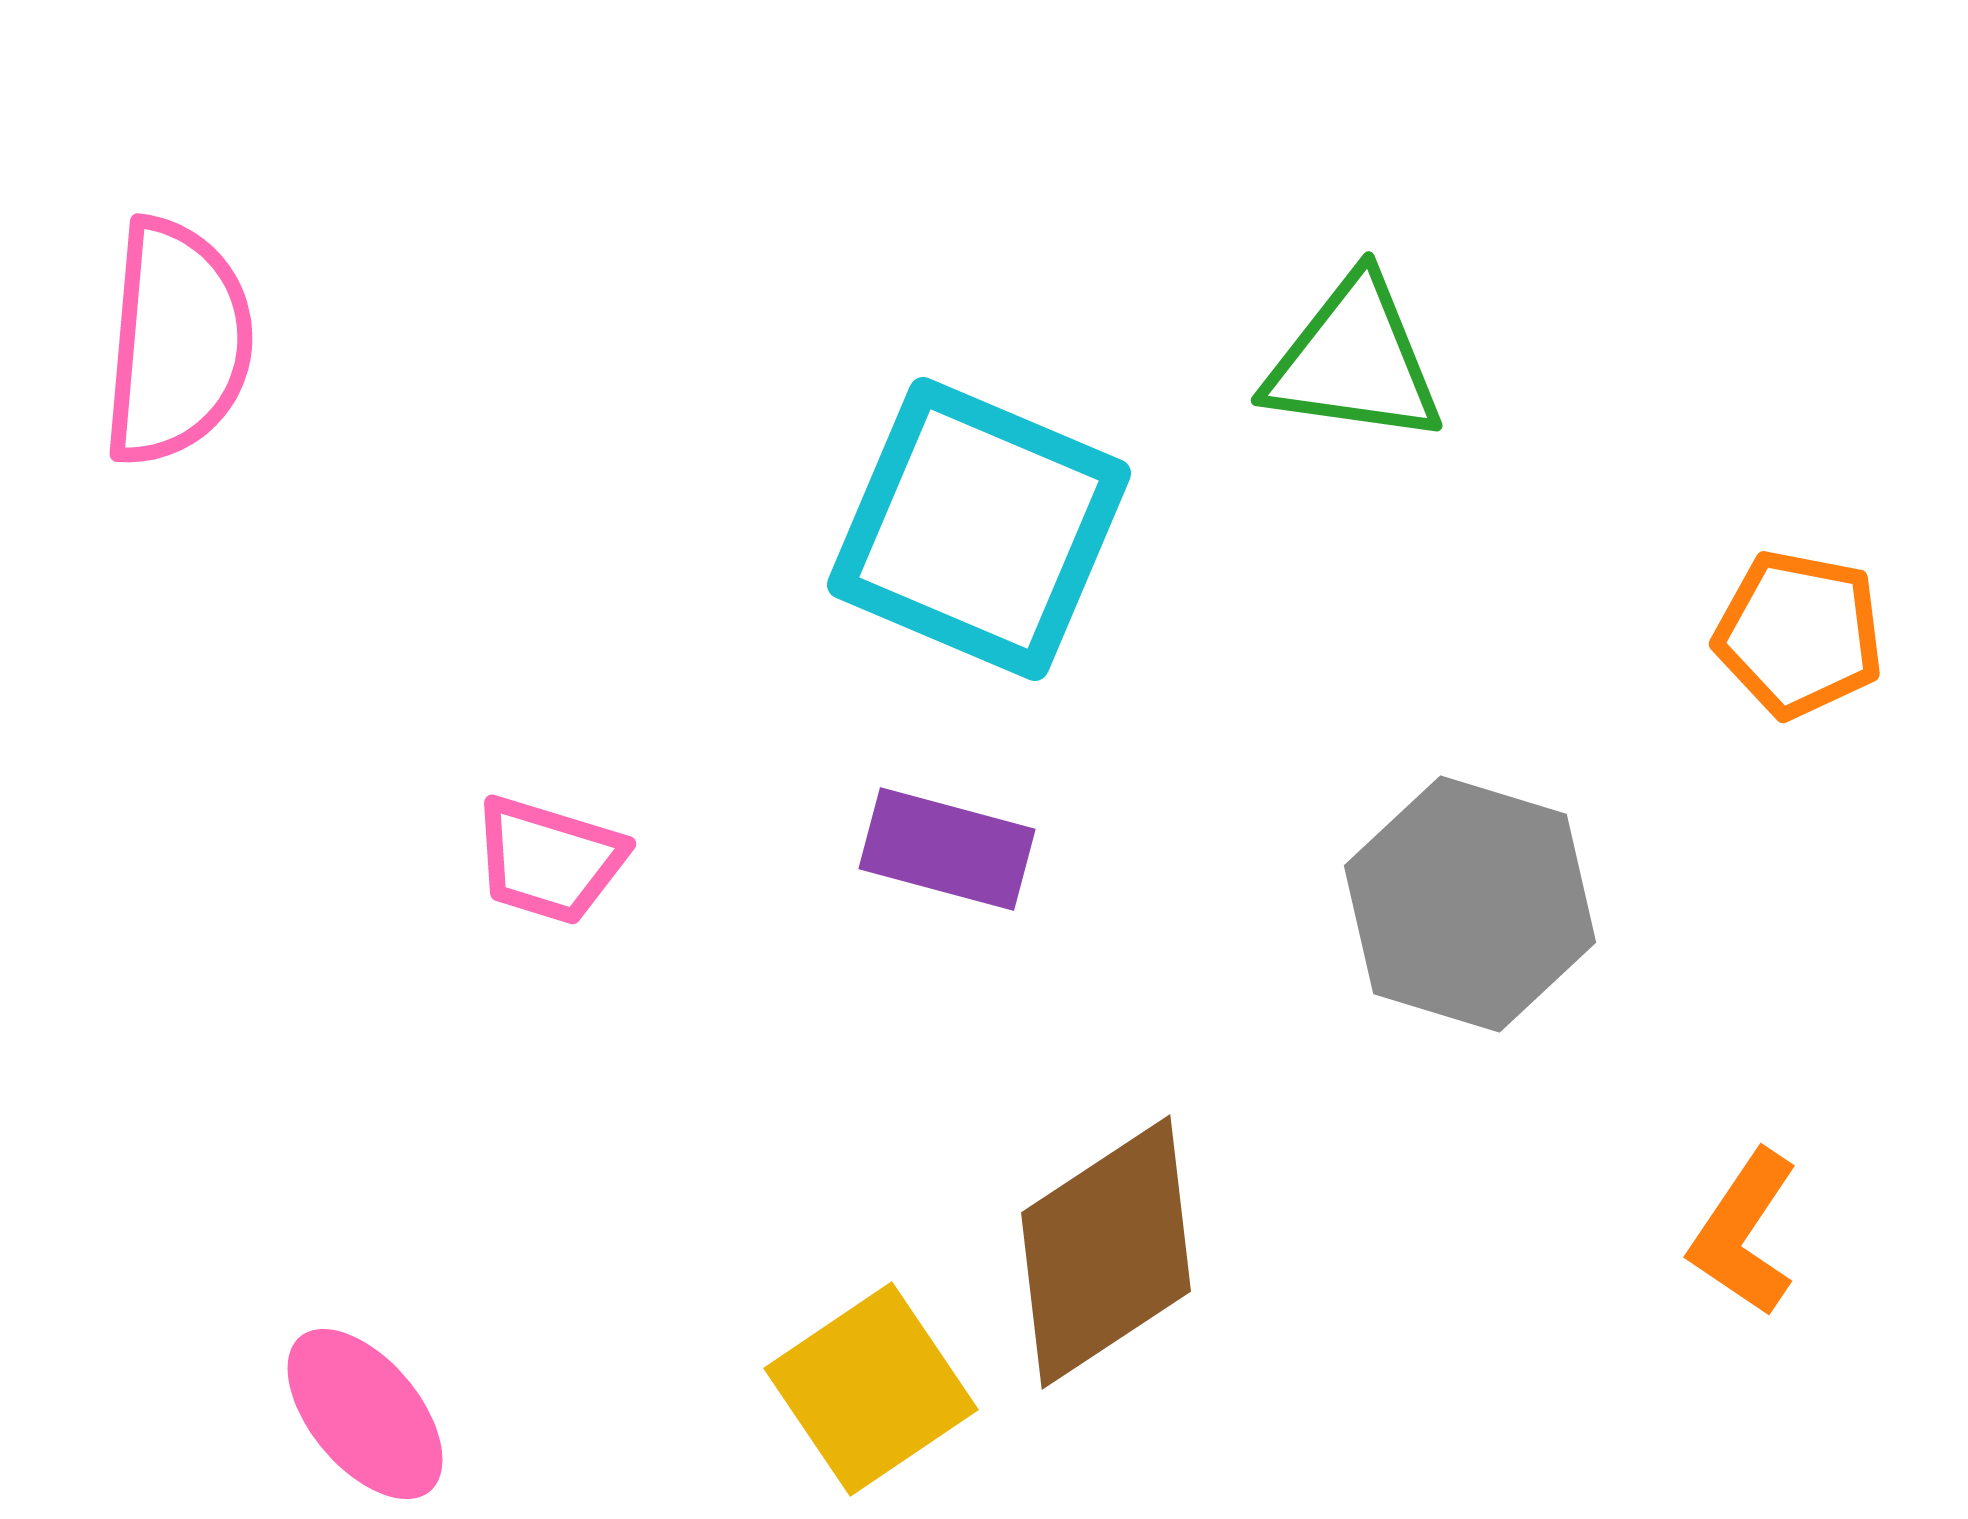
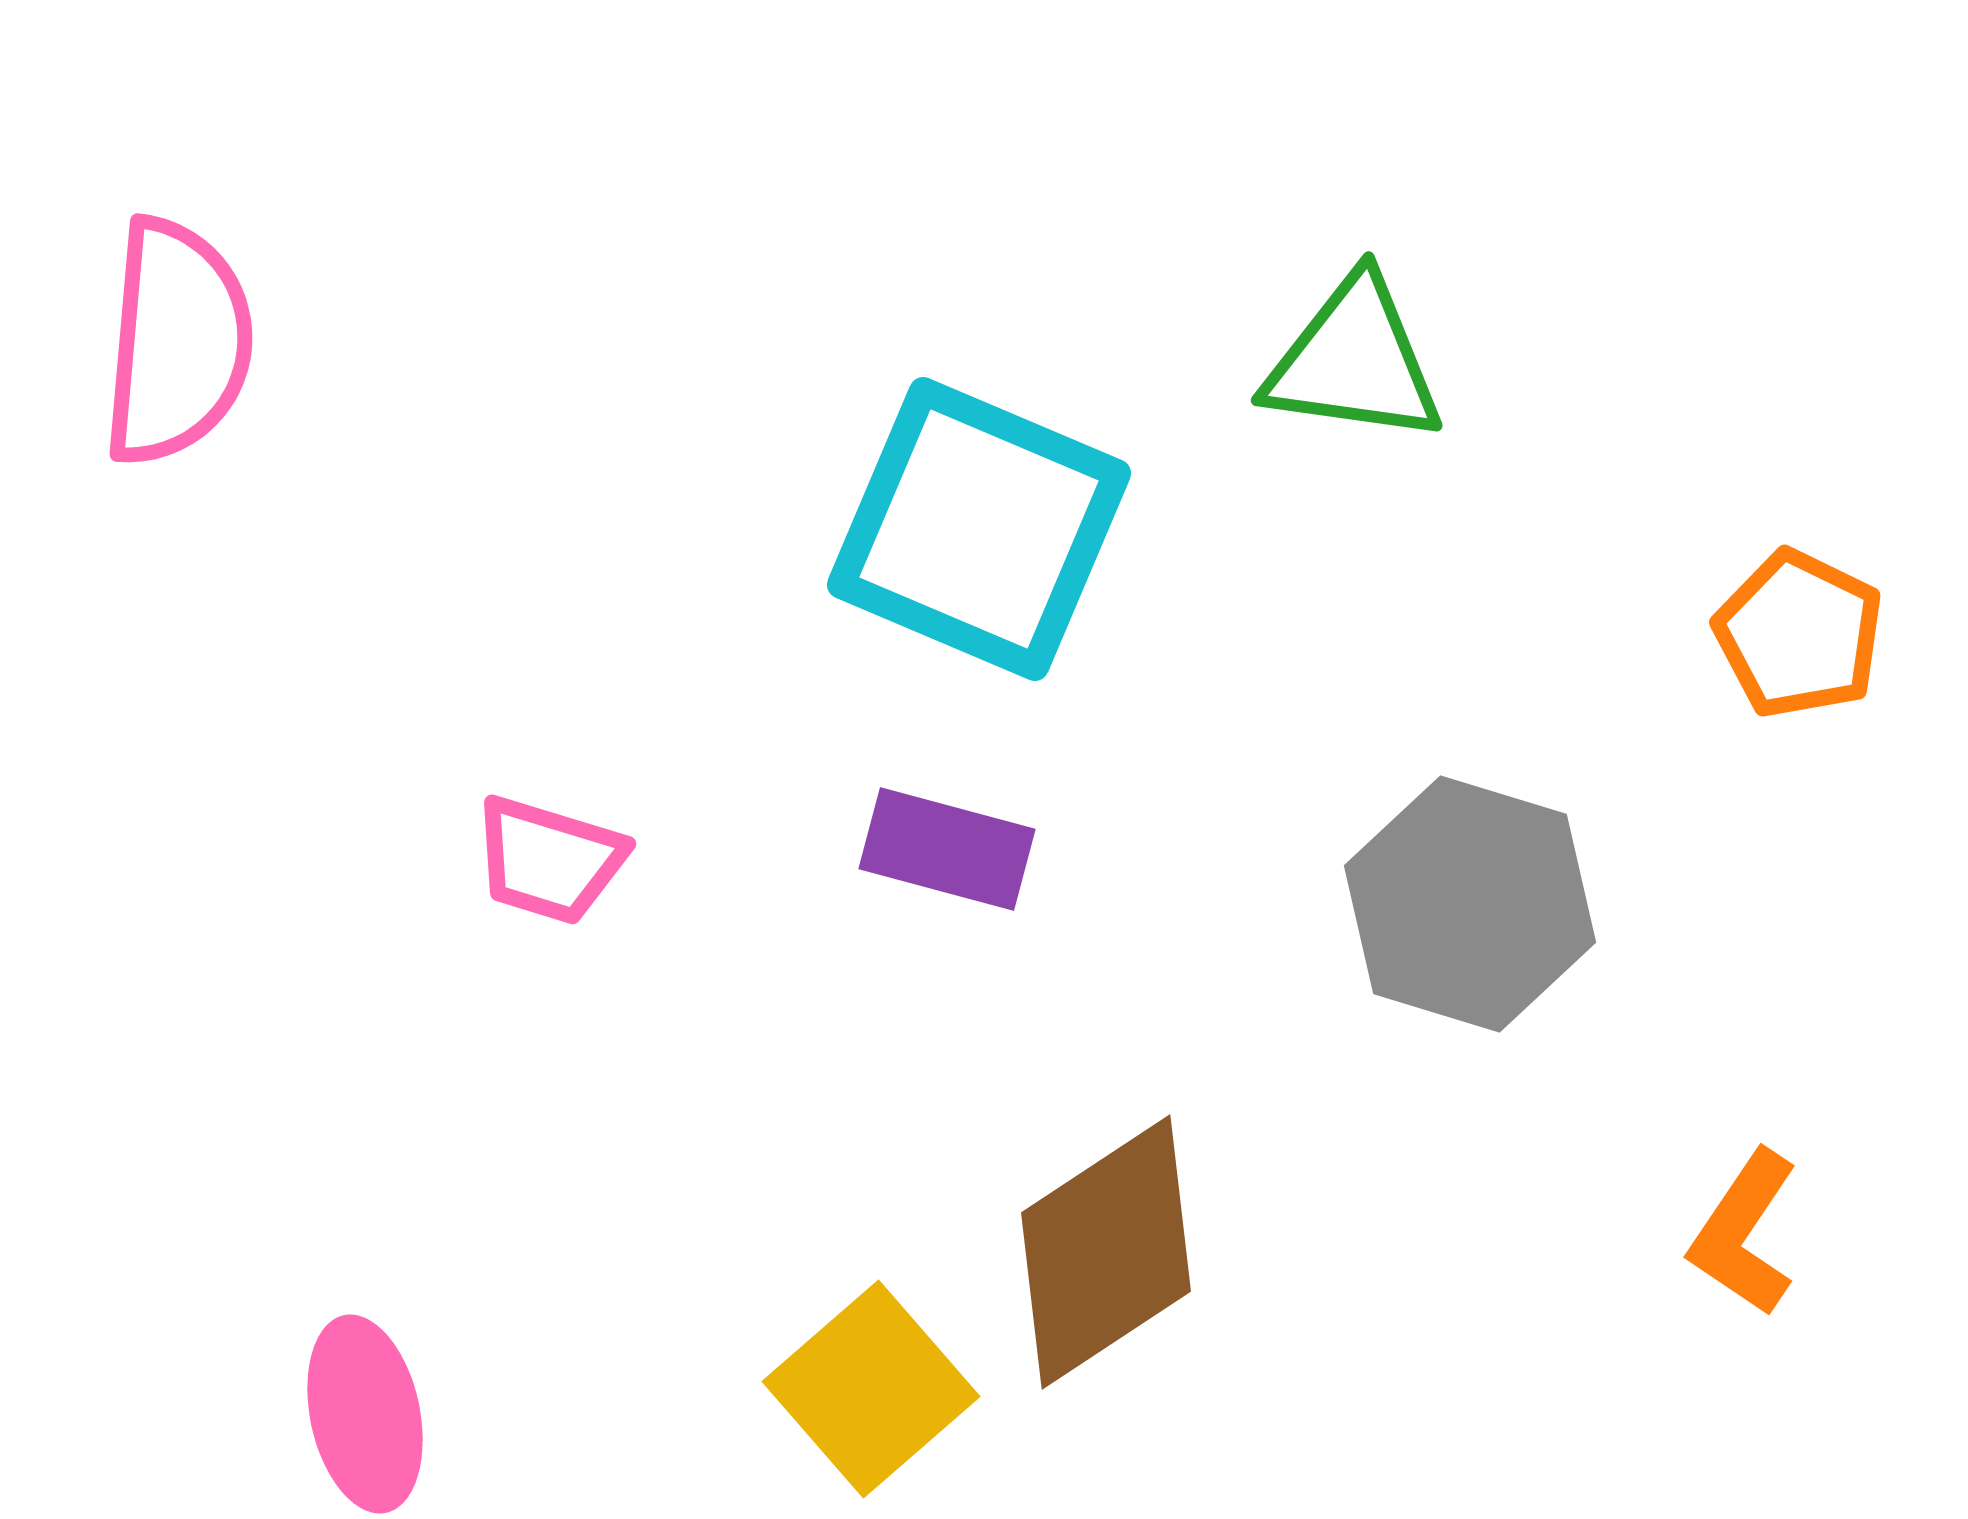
orange pentagon: rotated 15 degrees clockwise
yellow square: rotated 7 degrees counterclockwise
pink ellipse: rotated 28 degrees clockwise
